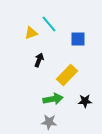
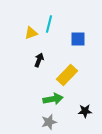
cyan line: rotated 54 degrees clockwise
black star: moved 10 px down
gray star: rotated 21 degrees counterclockwise
